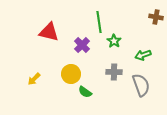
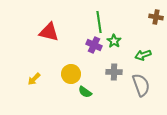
purple cross: moved 12 px right; rotated 21 degrees counterclockwise
